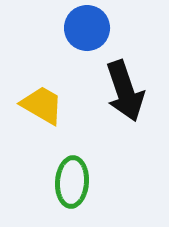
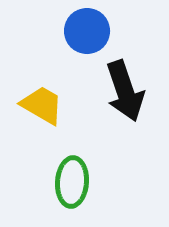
blue circle: moved 3 px down
